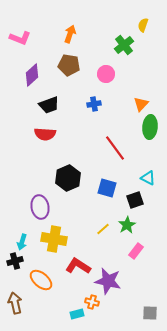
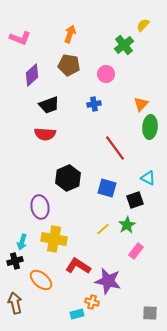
yellow semicircle: rotated 24 degrees clockwise
